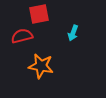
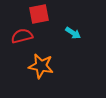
cyan arrow: rotated 77 degrees counterclockwise
